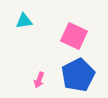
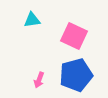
cyan triangle: moved 8 px right, 1 px up
blue pentagon: moved 2 px left; rotated 12 degrees clockwise
